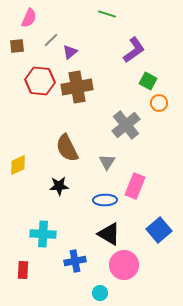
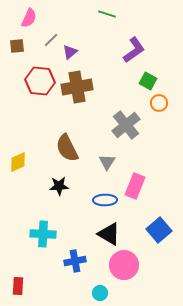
yellow diamond: moved 3 px up
red rectangle: moved 5 px left, 16 px down
